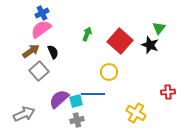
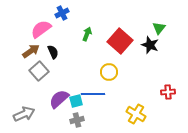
blue cross: moved 20 px right
yellow cross: moved 1 px down
